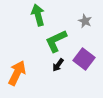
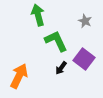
green L-shape: rotated 90 degrees clockwise
black arrow: moved 3 px right, 3 px down
orange arrow: moved 2 px right, 3 px down
